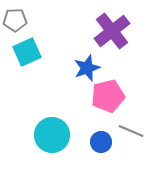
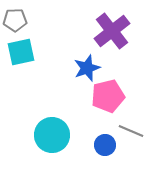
cyan square: moved 6 px left; rotated 12 degrees clockwise
blue circle: moved 4 px right, 3 px down
